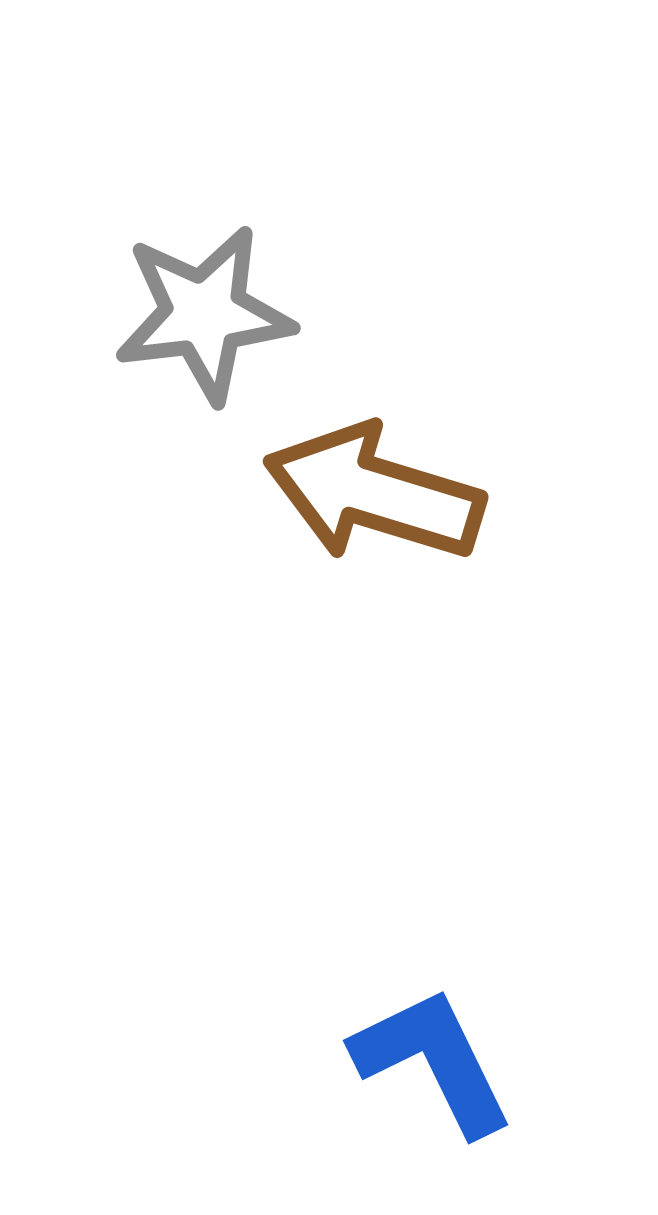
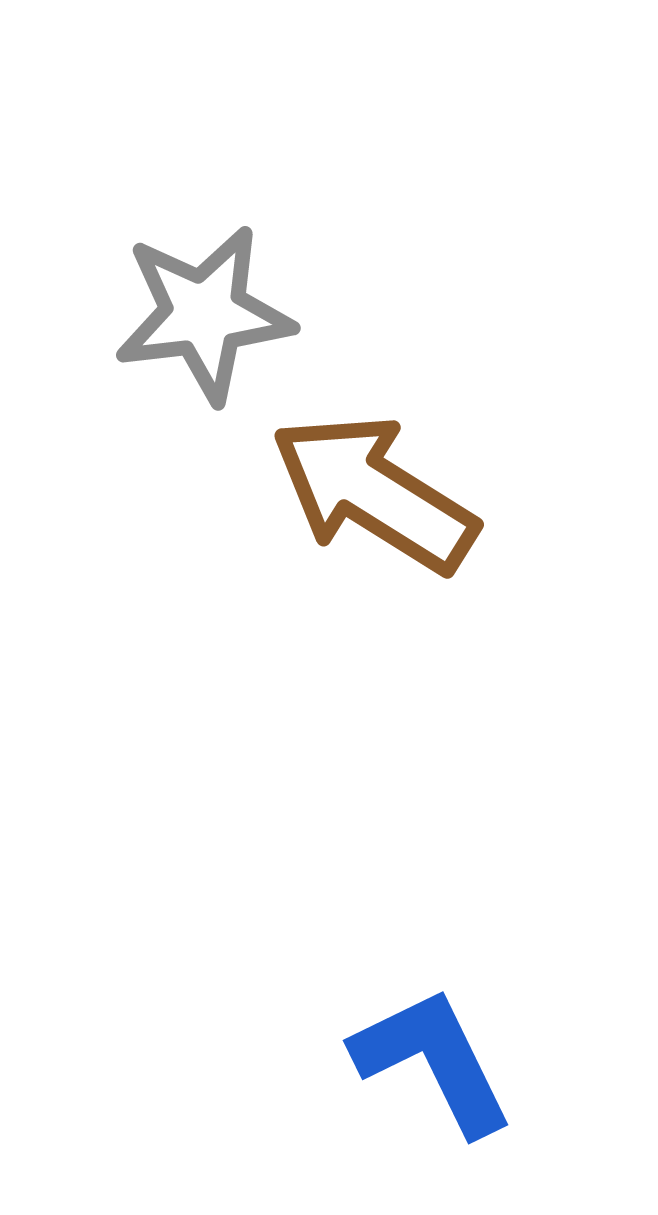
brown arrow: rotated 15 degrees clockwise
